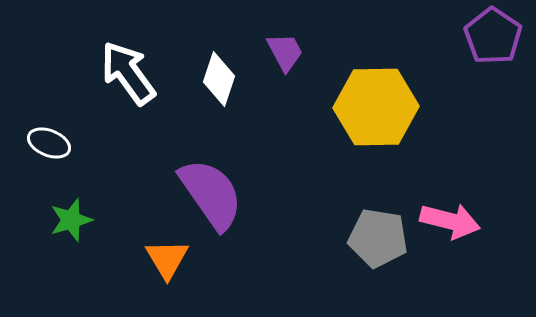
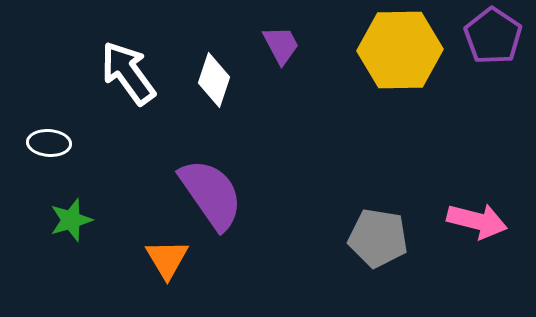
purple trapezoid: moved 4 px left, 7 px up
white diamond: moved 5 px left, 1 px down
yellow hexagon: moved 24 px right, 57 px up
white ellipse: rotated 18 degrees counterclockwise
pink arrow: moved 27 px right
